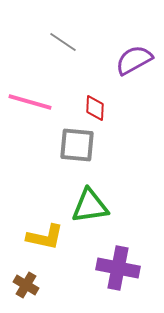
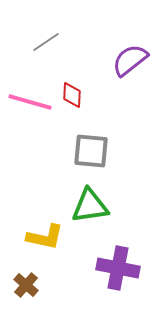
gray line: moved 17 px left; rotated 68 degrees counterclockwise
purple semicircle: moved 4 px left; rotated 9 degrees counterclockwise
red diamond: moved 23 px left, 13 px up
gray square: moved 14 px right, 6 px down
brown cross: rotated 10 degrees clockwise
